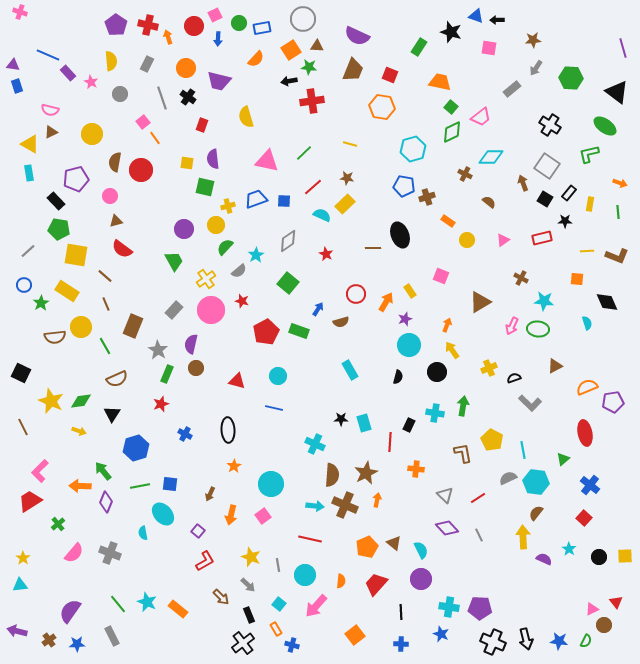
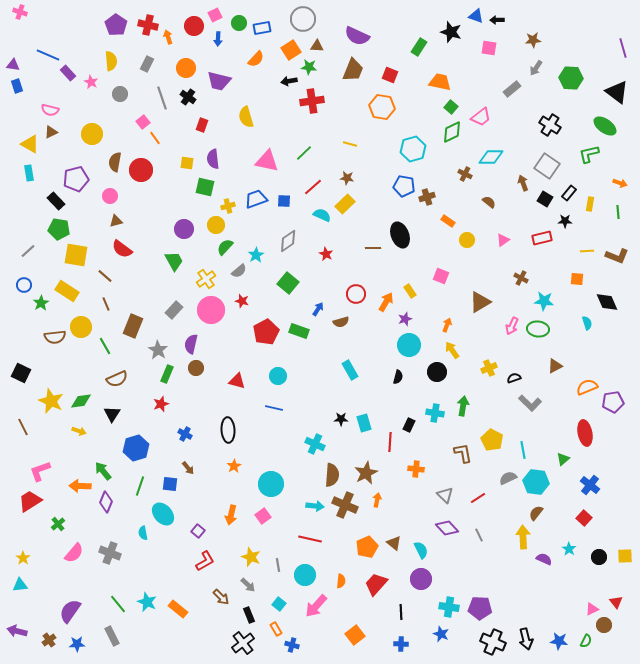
pink L-shape at (40, 471): rotated 25 degrees clockwise
green line at (140, 486): rotated 60 degrees counterclockwise
brown arrow at (210, 494): moved 22 px left, 26 px up; rotated 64 degrees counterclockwise
